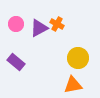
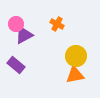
purple triangle: moved 15 px left, 7 px down
yellow circle: moved 2 px left, 2 px up
purple rectangle: moved 3 px down
orange triangle: moved 2 px right, 10 px up
